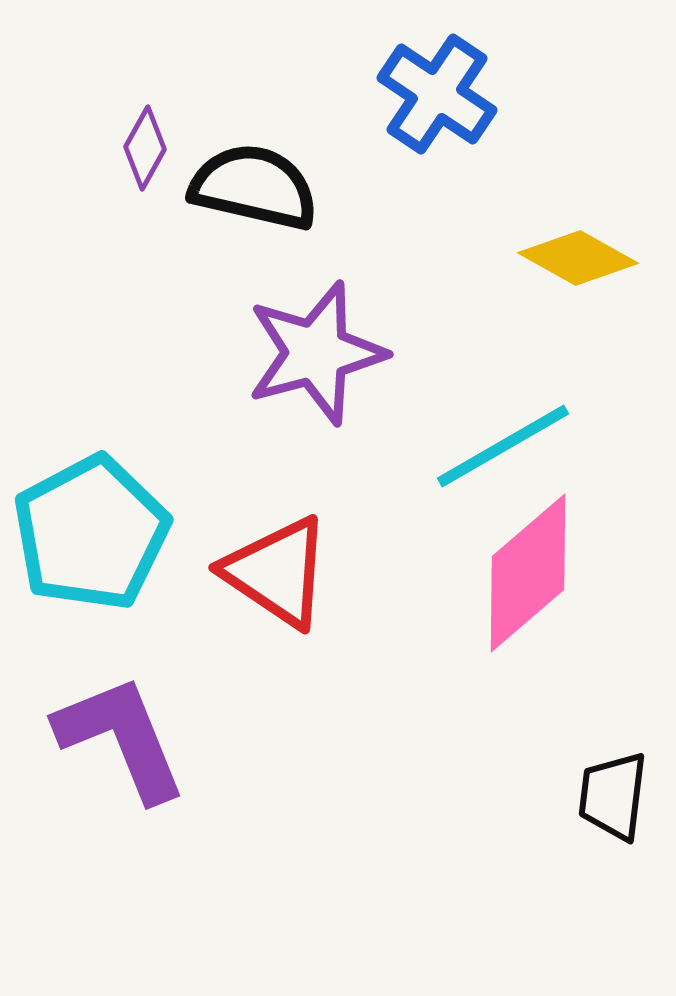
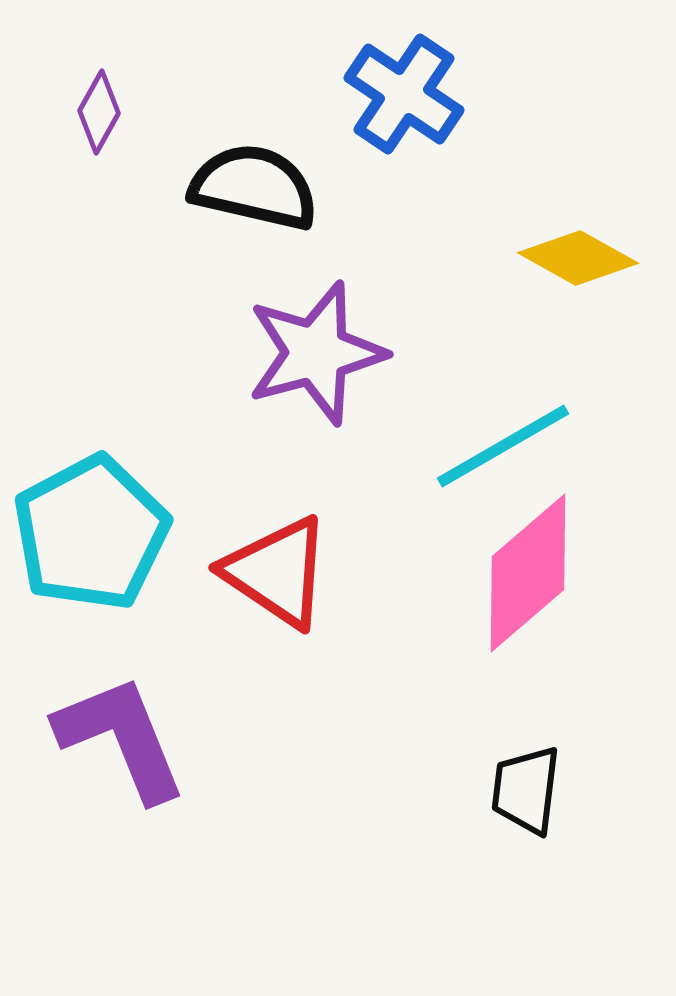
blue cross: moved 33 px left
purple diamond: moved 46 px left, 36 px up
black trapezoid: moved 87 px left, 6 px up
